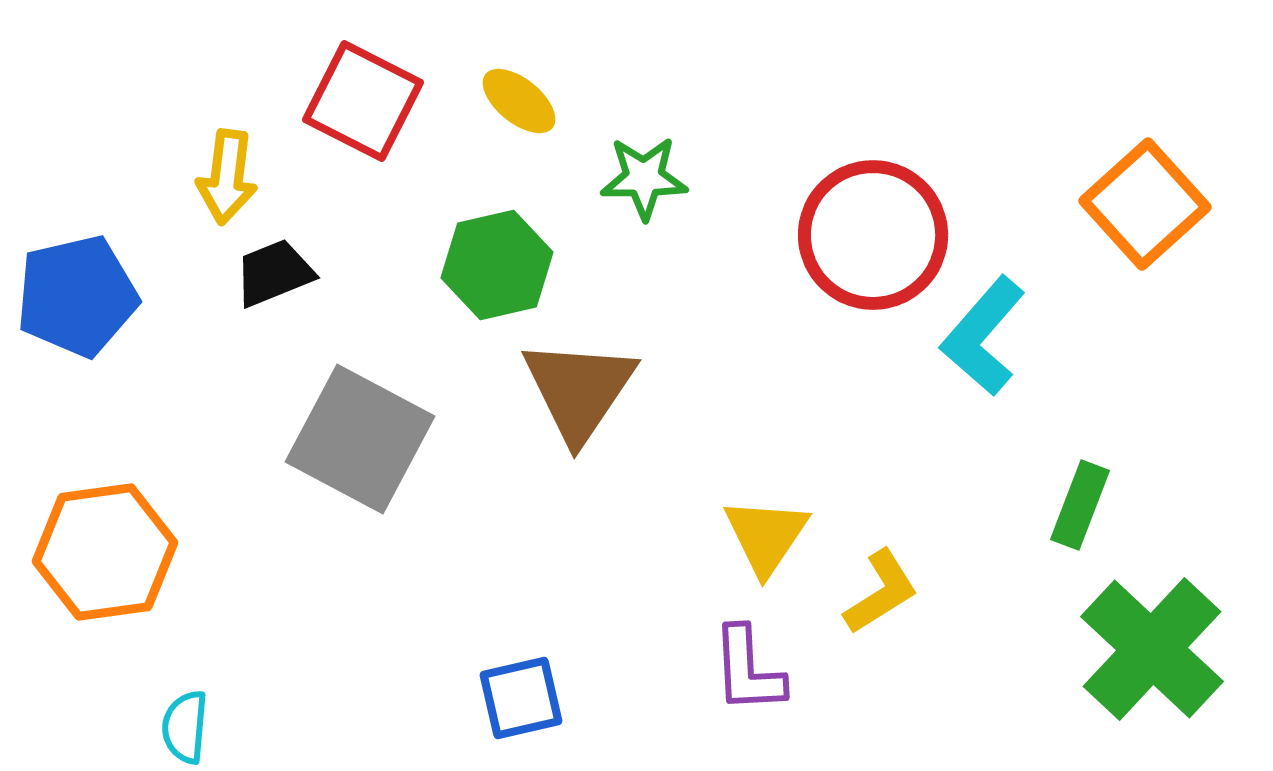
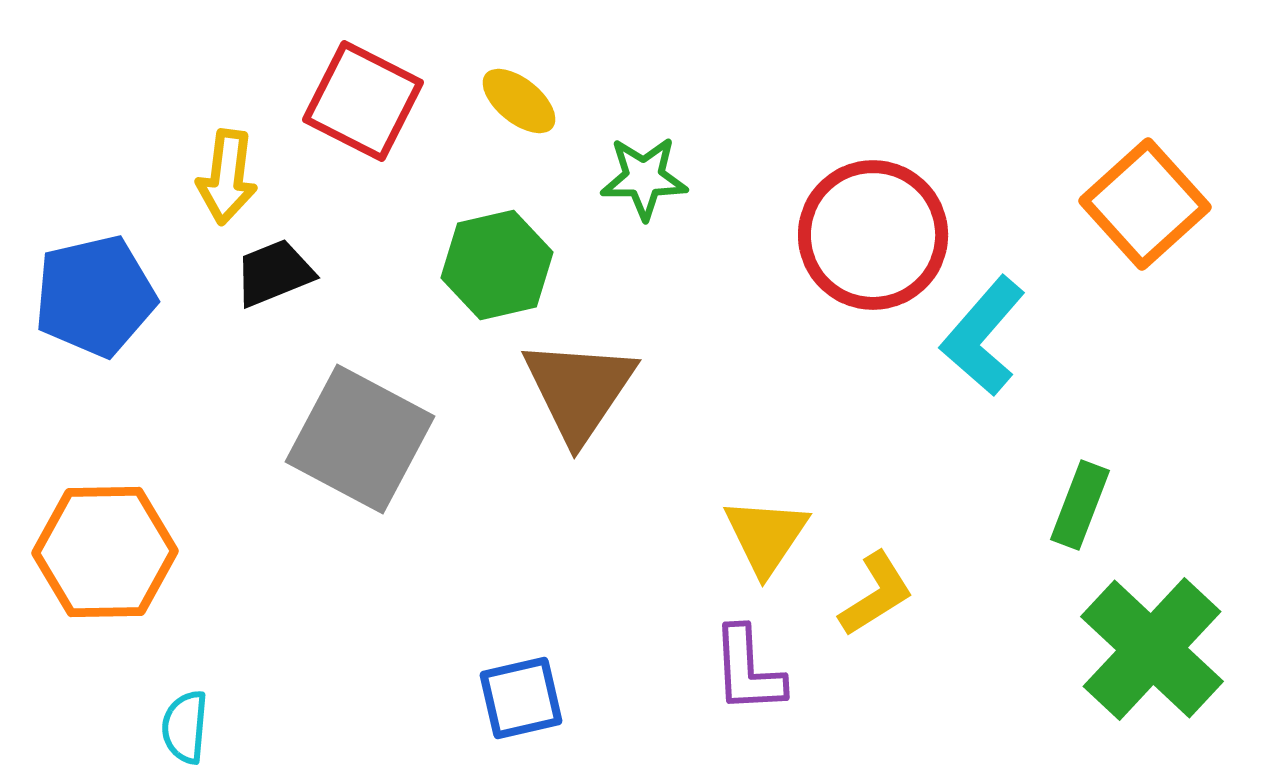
blue pentagon: moved 18 px right
orange hexagon: rotated 7 degrees clockwise
yellow L-shape: moved 5 px left, 2 px down
